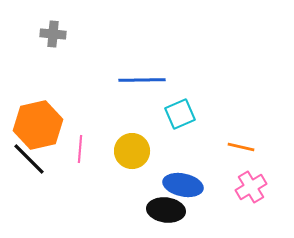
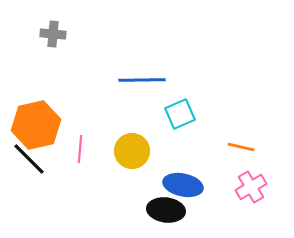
orange hexagon: moved 2 px left
